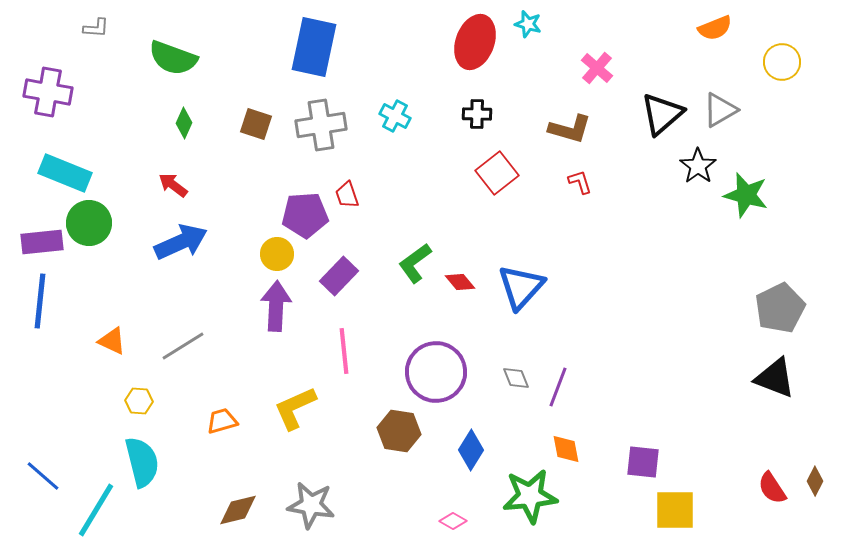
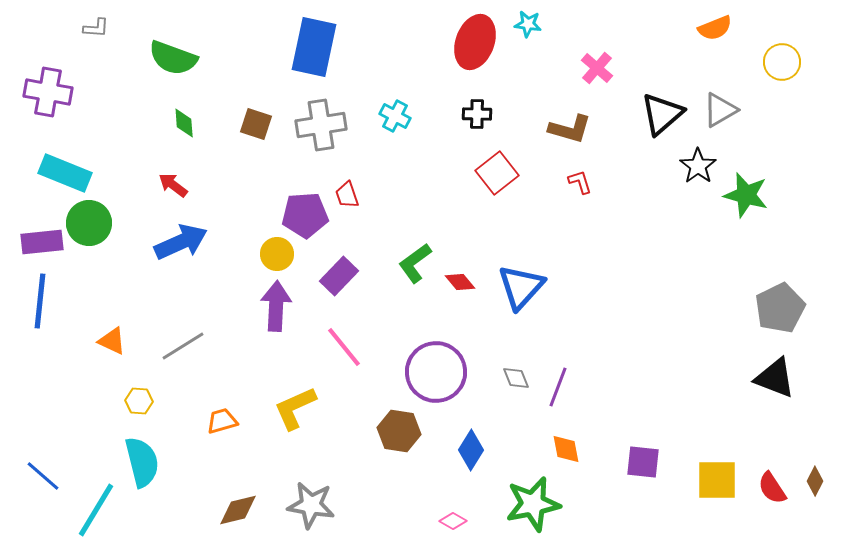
cyan star at (528, 24): rotated 8 degrees counterclockwise
green diamond at (184, 123): rotated 28 degrees counterclockwise
pink line at (344, 351): moved 4 px up; rotated 33 degrees counterclockwise
green star at (530, 496): moved 3 px right, 8 px down; rotated 6 degrees counterclockwise
yellow square at (675, 510): moved 42 px right, 30 px up
